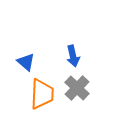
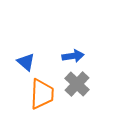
blue arrow: rotated 85 degrees counterclockwise
gray cross: moved 4 px up
